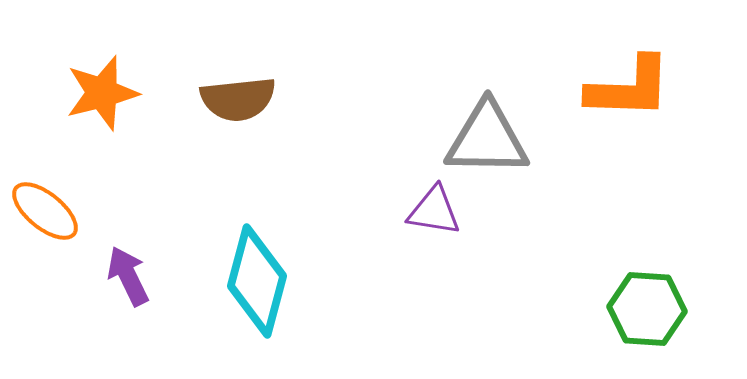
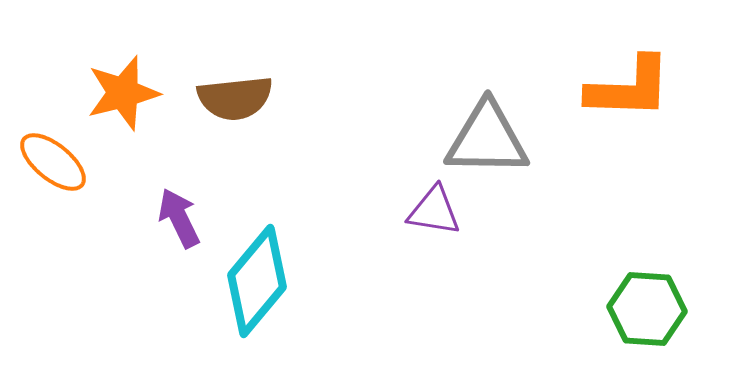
orange star: moved 21 px right
brown semicircle: moved 3 px left, 1 px up
orange ellipse: moved 8 px right, 49 px up
purple arrow: moved 51 px right, 58 px up
cyan diamond: rotated 25 degrees clockwise
